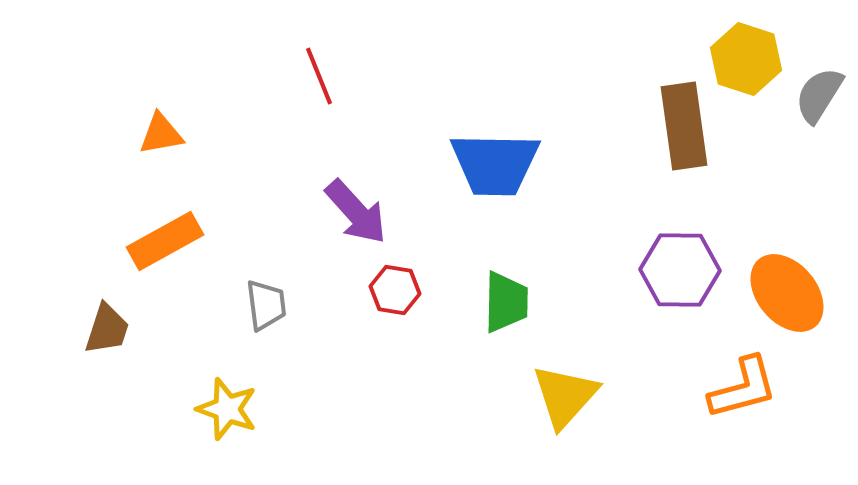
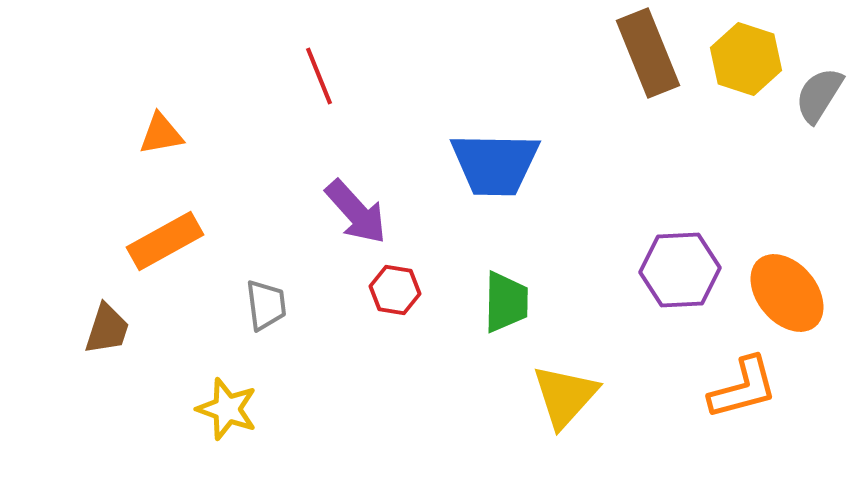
brown rectangle: moved 36 px left, 73 px up; rotated 14 degrees counterclockwise
purple hexagon: rotated 4 degrees counterclockwise
